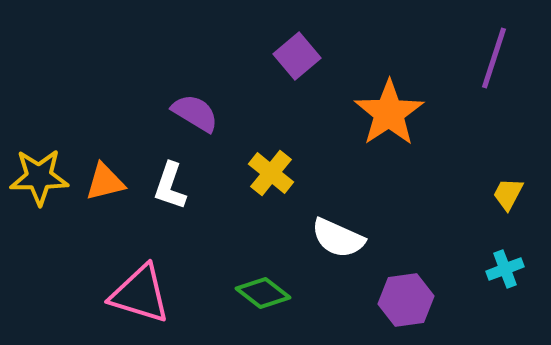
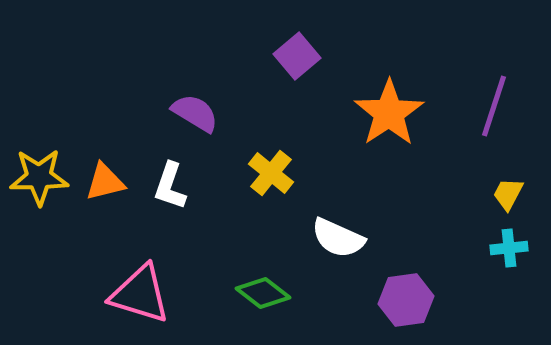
purple line: moved 48 px down
cyan cross: moved 4 px right, 21 px up; rotated 15 degrees clockwise
